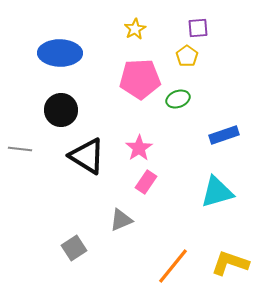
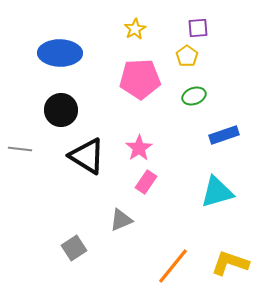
green ellipse: moved 16 px right, 3 px up
